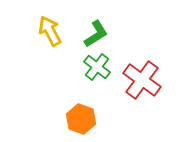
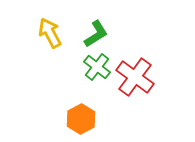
yellow arrow: moved 2 px down
red cross: moved 7 px left, 3 px up
orange hexagon: rotated 12 degrees clockwise
